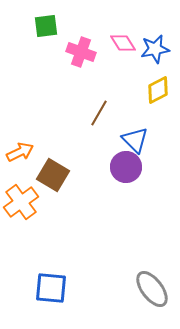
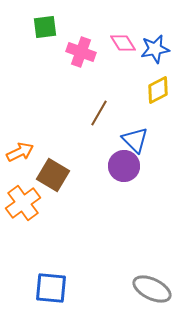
green square: moved 1 px left, 1 px down
purple circle: moved 2 px left, 1 px up
orange cross: moved 2 px right, 1 px down
gray ellipse: rotated 27 degrees counterclockwise
